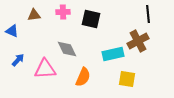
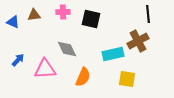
blue triangle: moved 1 px right, 9 px up
